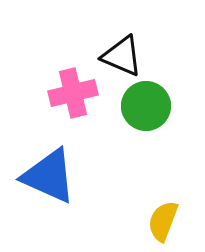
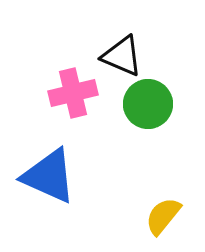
green circle: moved 2 px right, 2 px up
yellow semicircle: moved 5 px up; rotated 18 degrees clockwise
